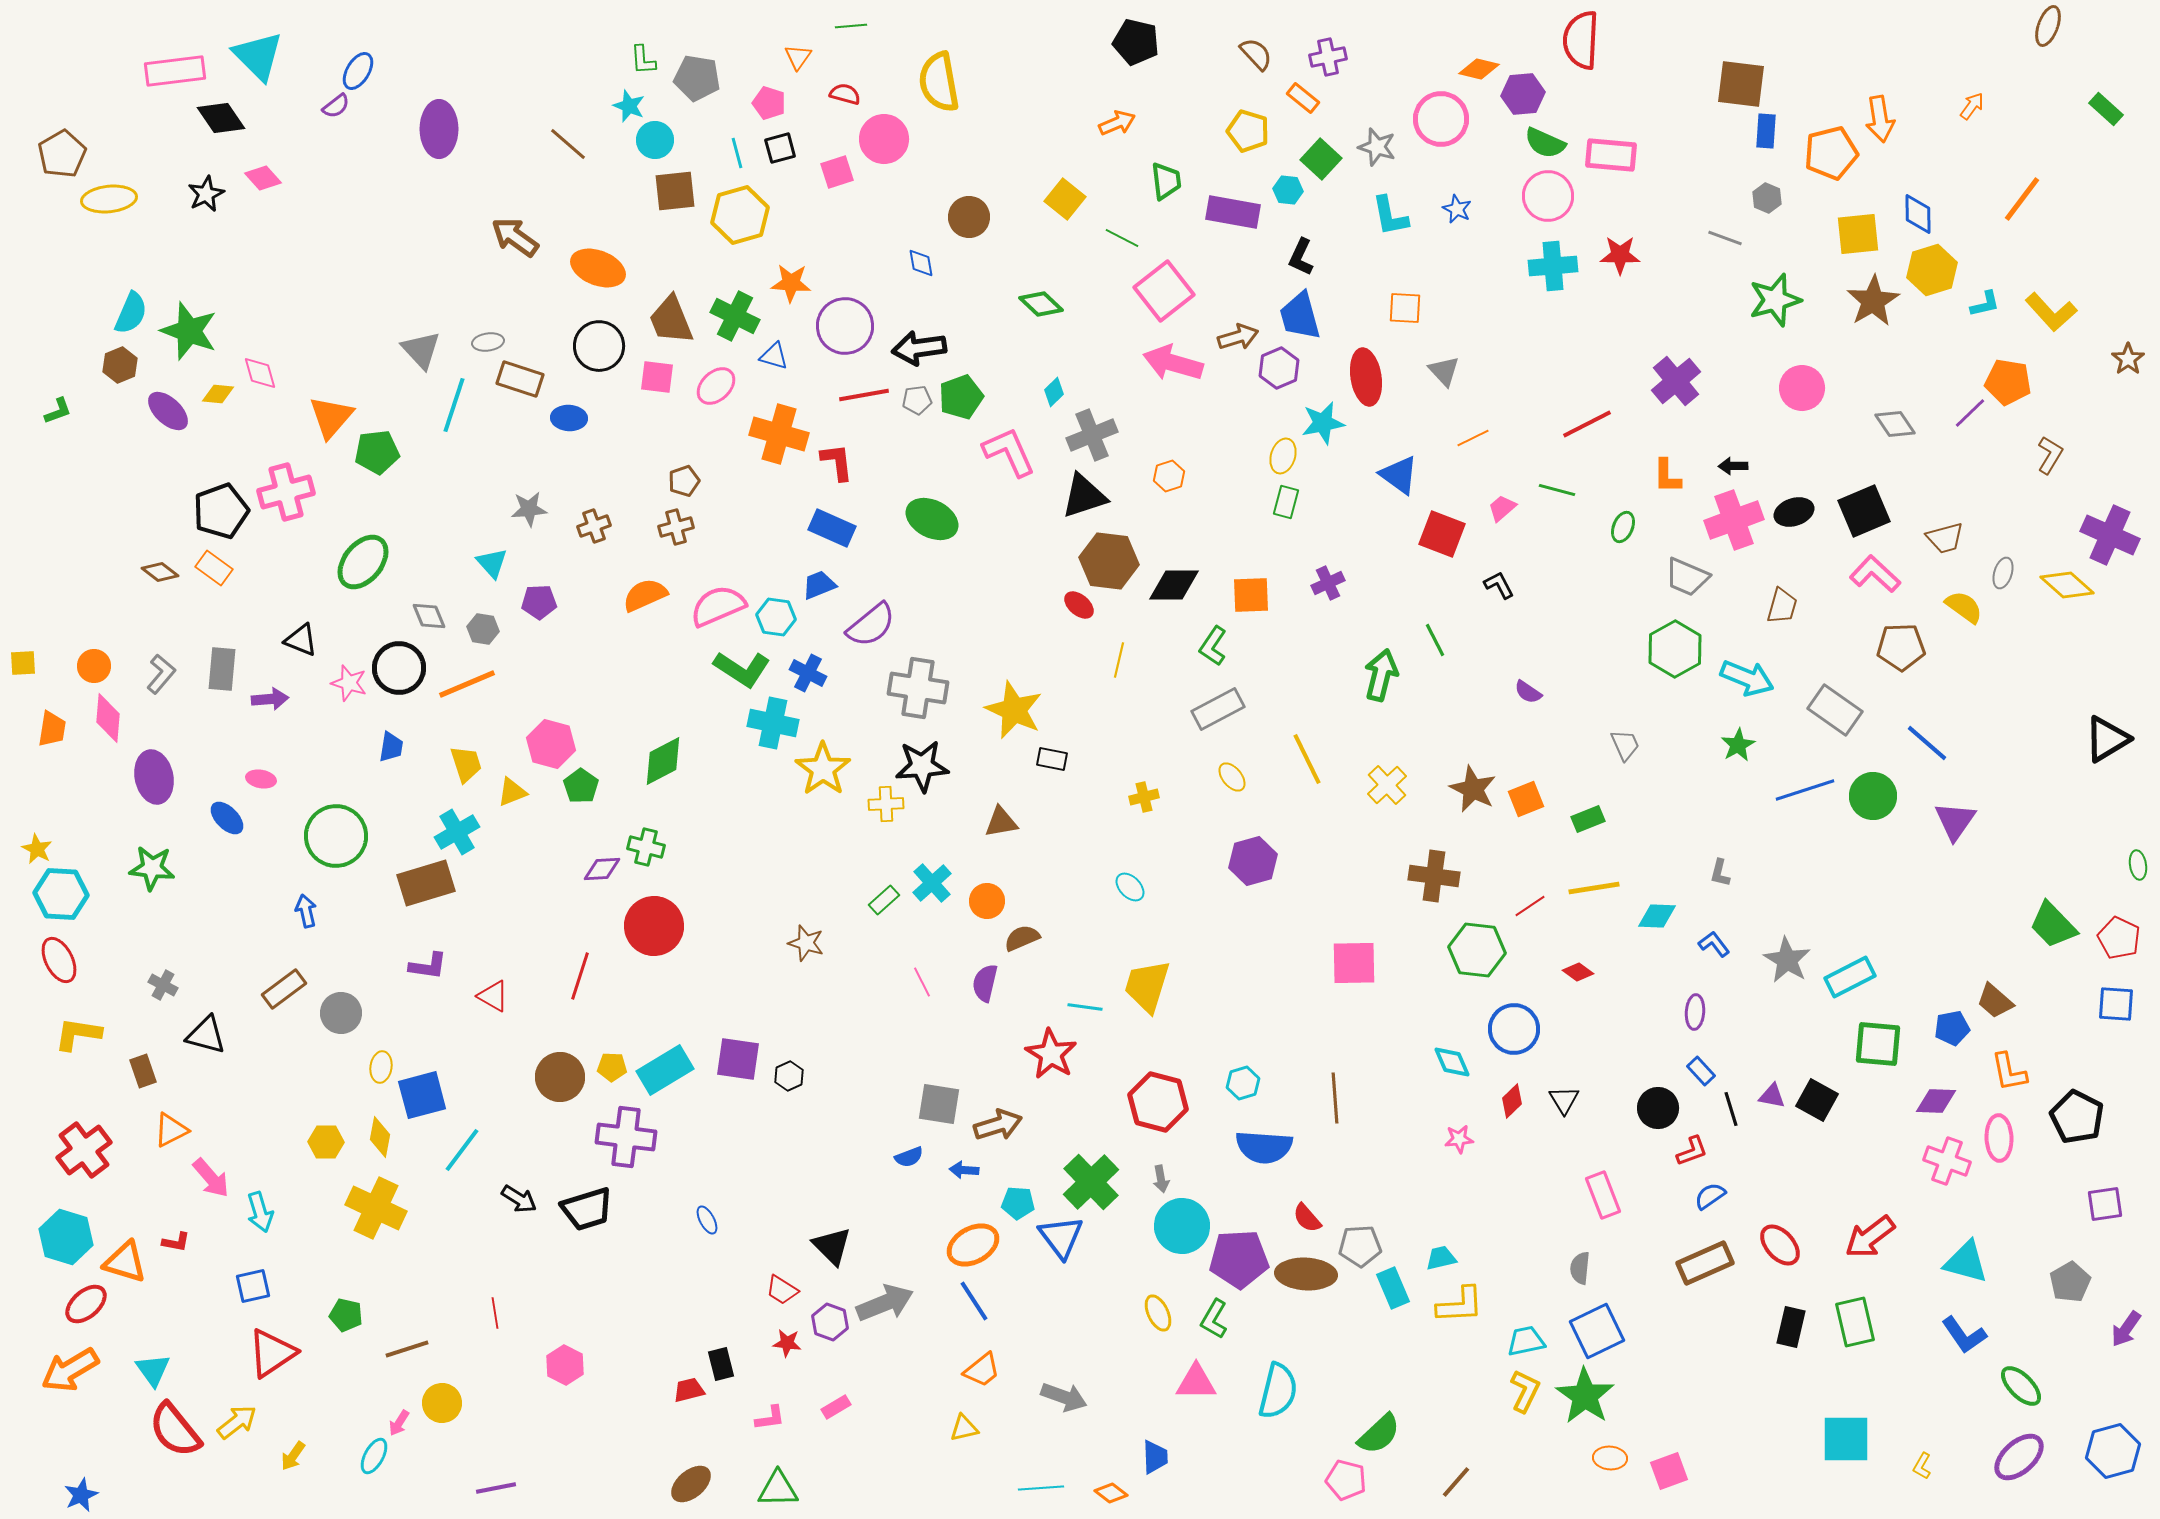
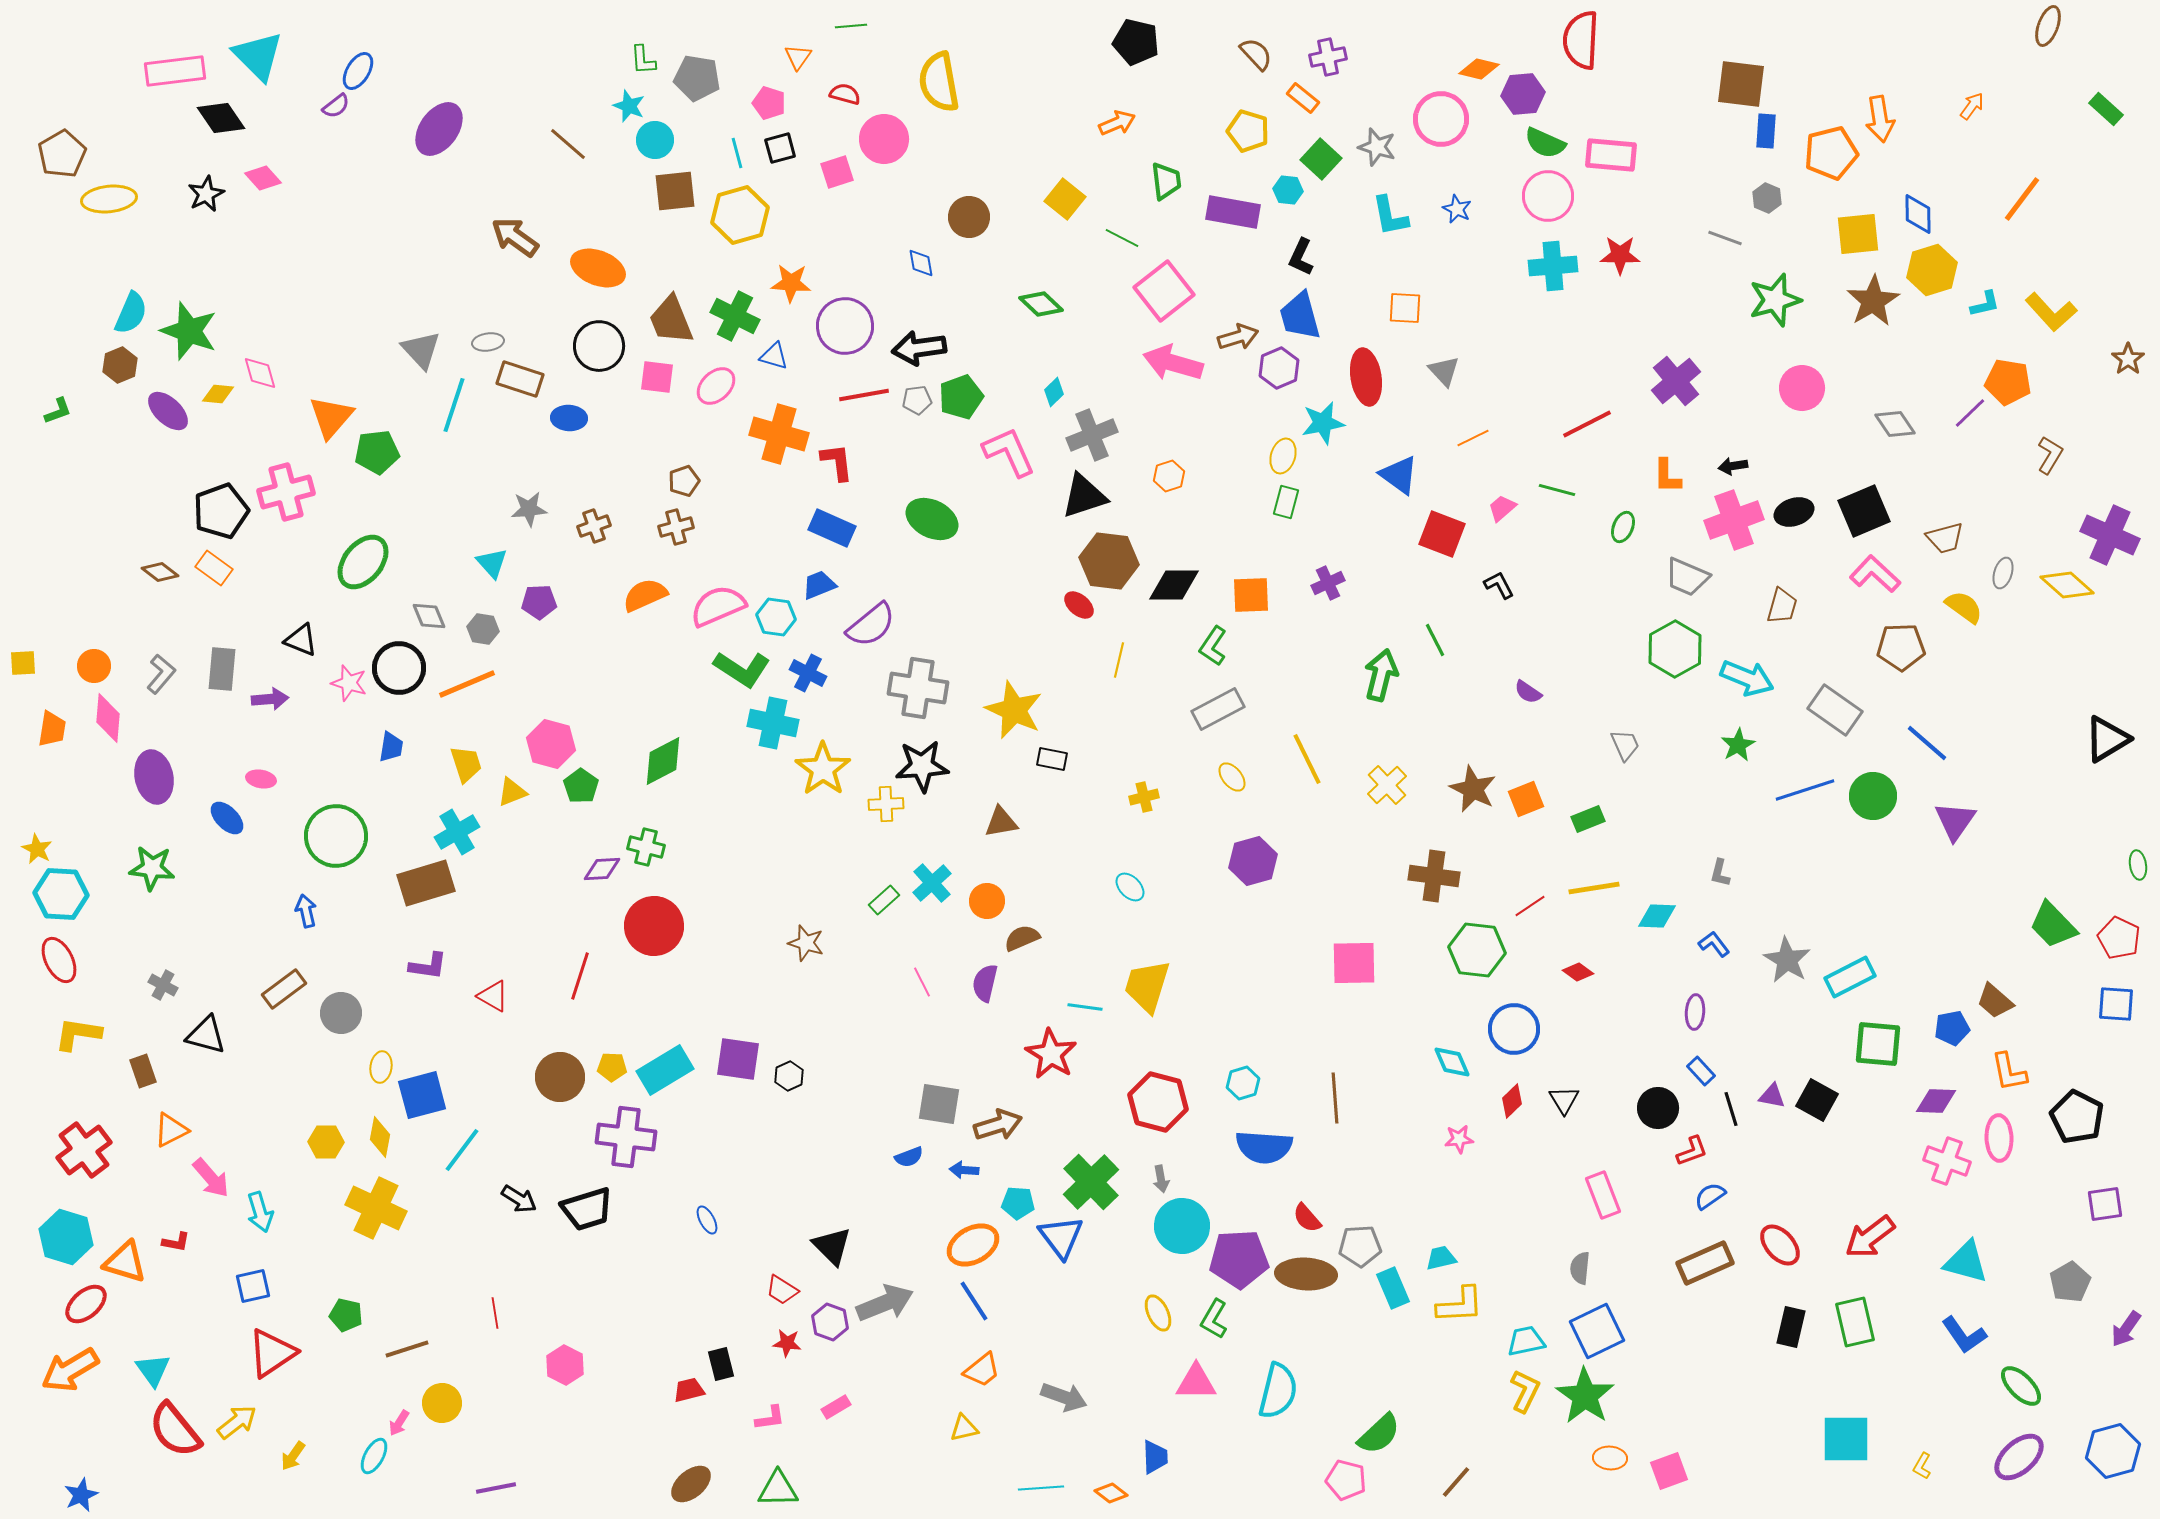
purple ellipse at (439, 129): rotated 36 degrees clockwise
black arrow at (1733, 466): rotated 8 degrees counterclockwise
